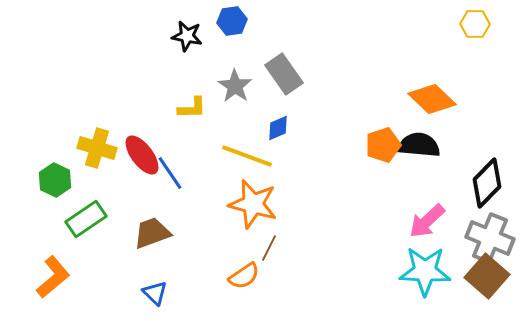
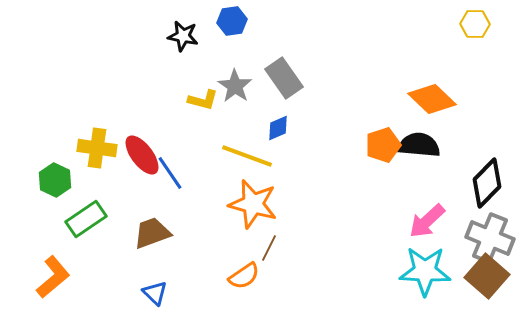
black star: moved 4 px left
gray rectangle: moved 4 px down
yellow L-shape: moved 11 px right, 8 px up; rotated 16 degrees clockwise
yellow cross: rotated 9 degrees counterclockwise
